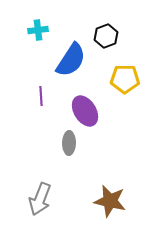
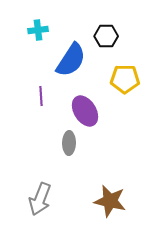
black hexagon: rotated 20 degrees clockwise
